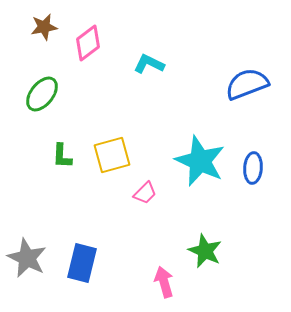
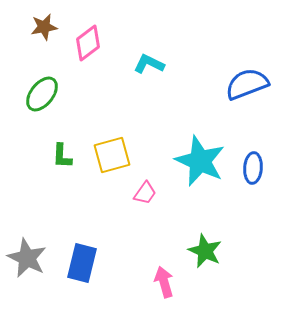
pink trapezoid: rotated 10 degrees counterclockwise
